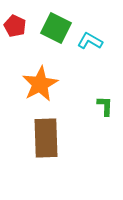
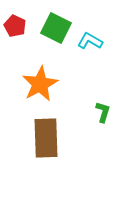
green L-shape: moved 2 px left, 6 px down; rotated 15 degrees clockwise
